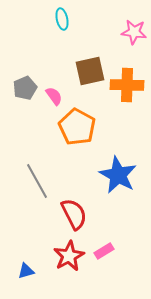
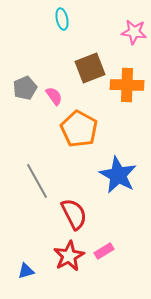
brown square: moved 3 px up; rotated 8 degrees counterclockwise
orange pentagon: moved 2 px right, 2 px down
